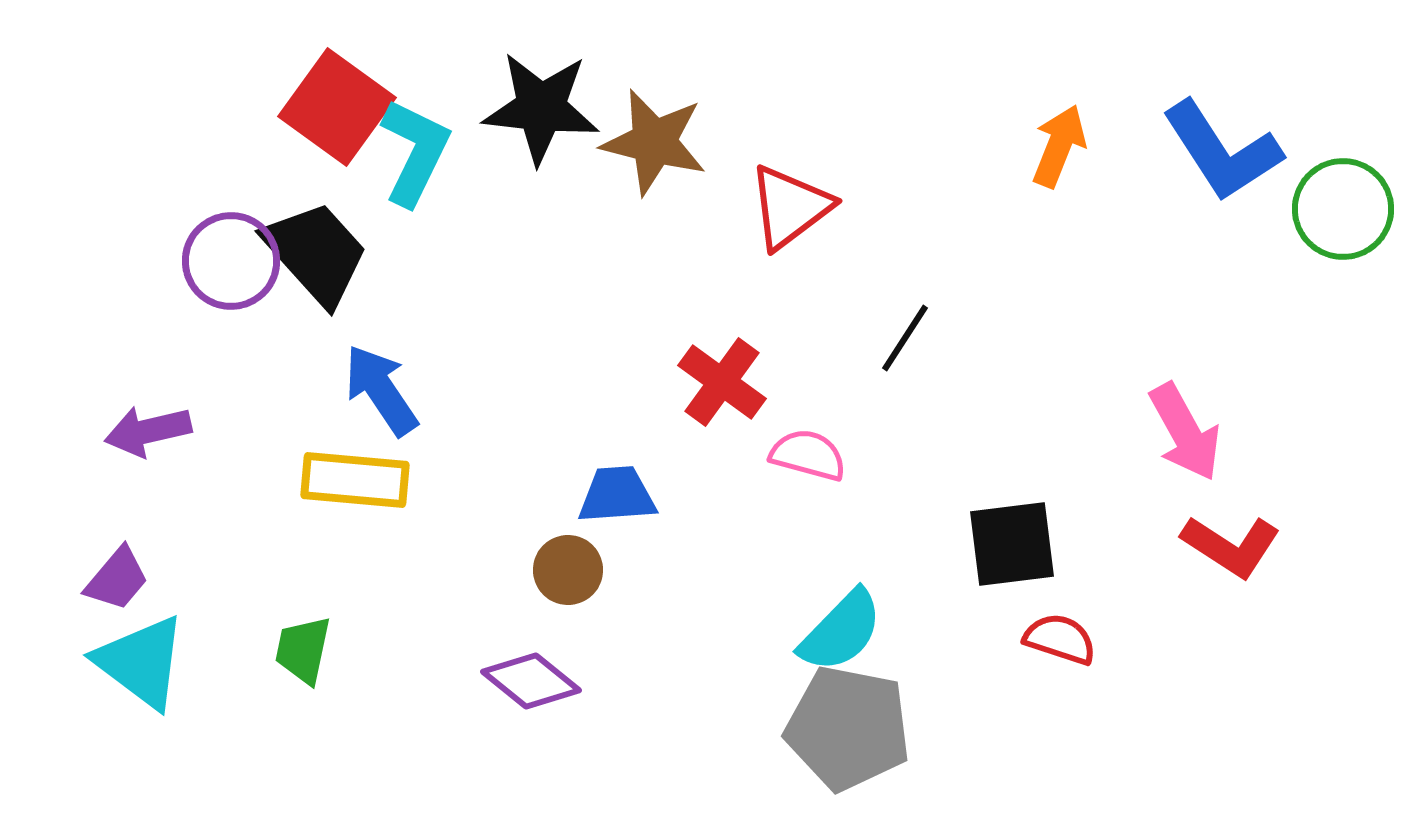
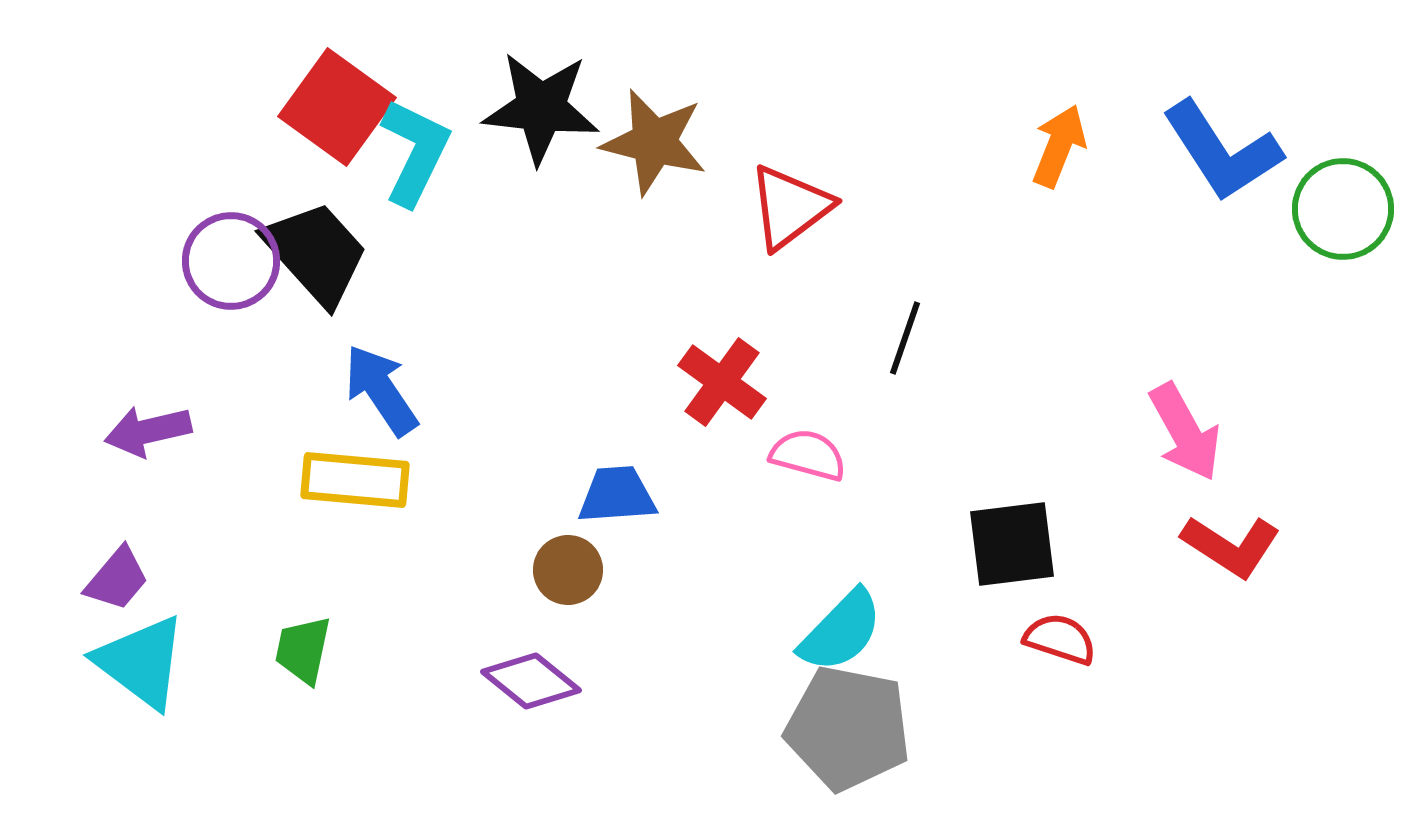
black line: rotated 14 degrees counterclockwise
